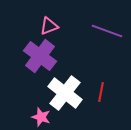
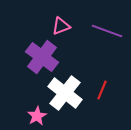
pink triangle: moved 12 px right
purple cross: moved 2 px right, 1 px down
red line: moved 1 px right, 2 px up; rotated 12 degrees clockwise
pink star: moved 4 px left, 1 px up; rotated 24 degrees clockwise
